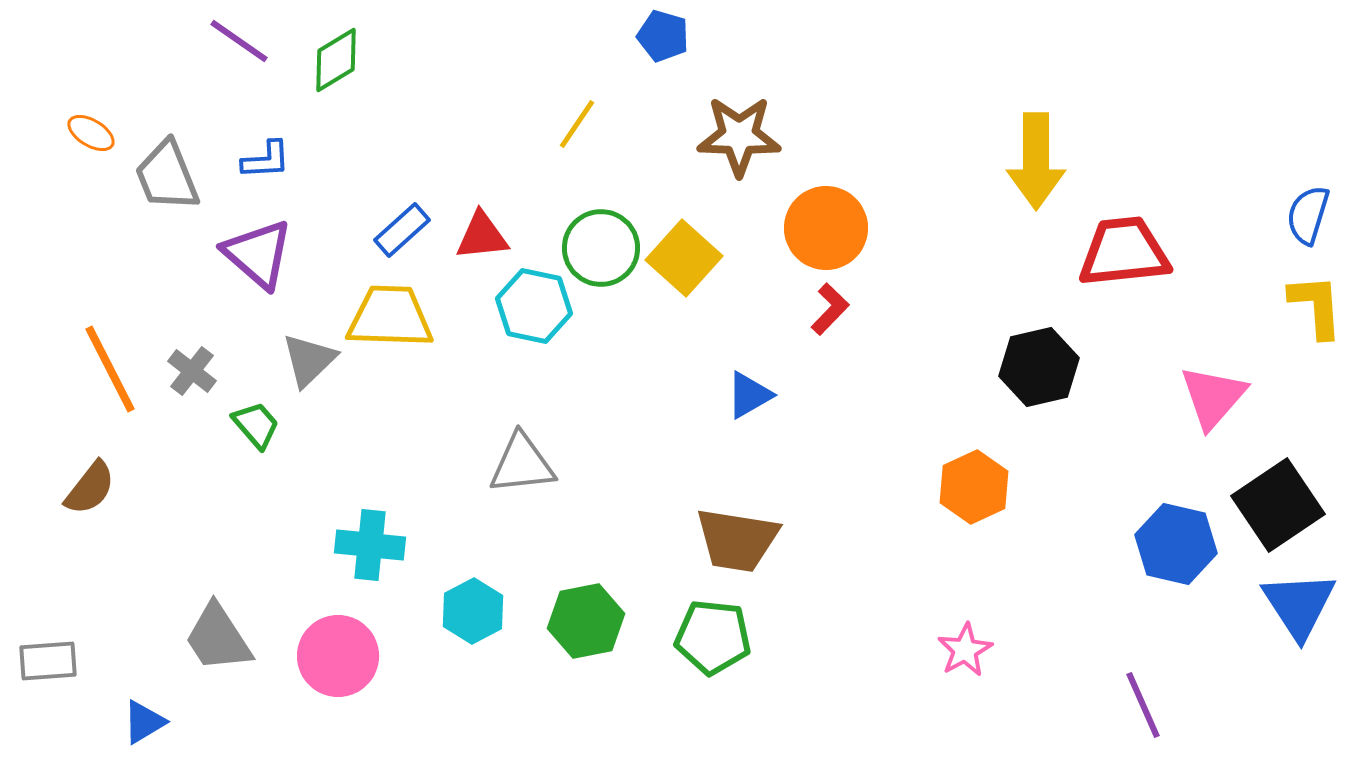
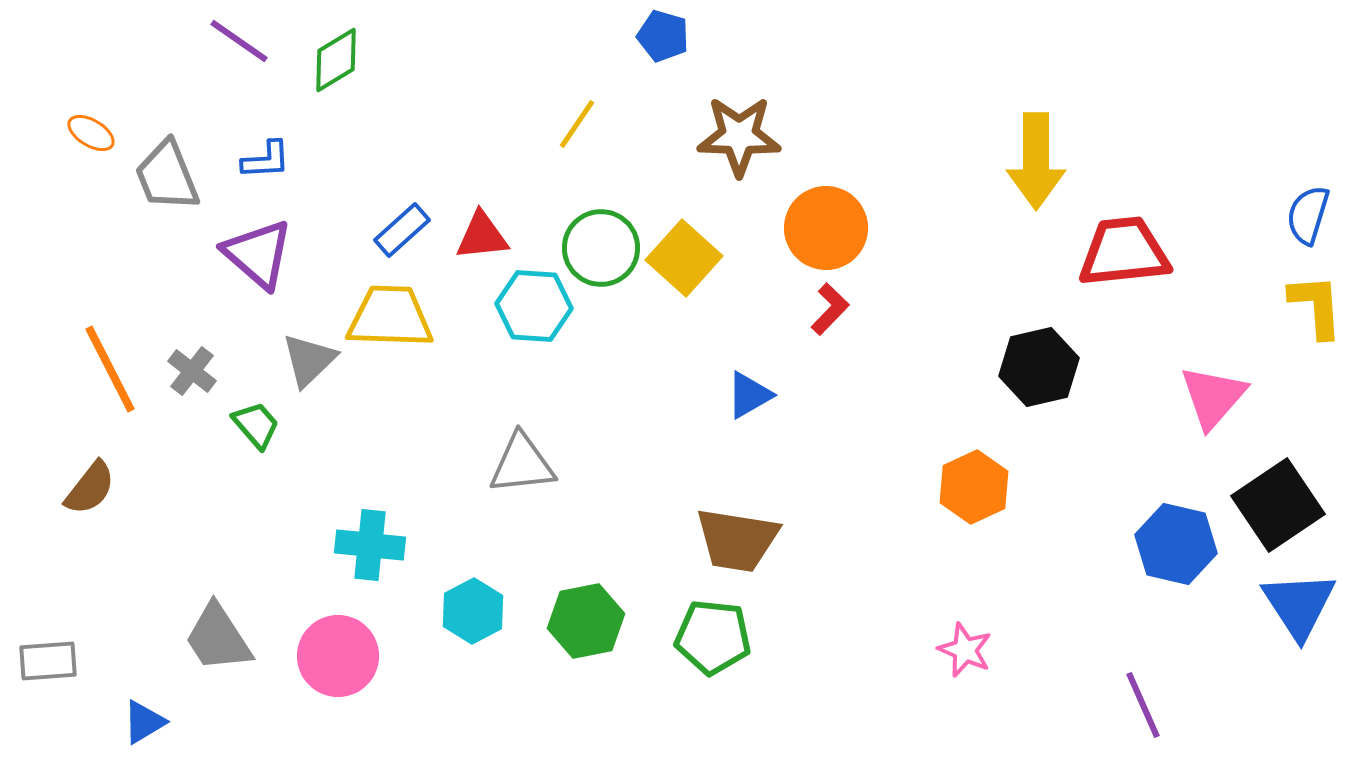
cyan hexagon at (534, 306): rotated 8 degrees counterclockwise
pink star at (965, 650): rotated 20 degrees counterclockwise
